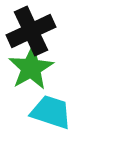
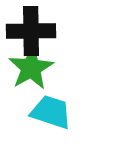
black cross: rotated 24 degrees clockwise
